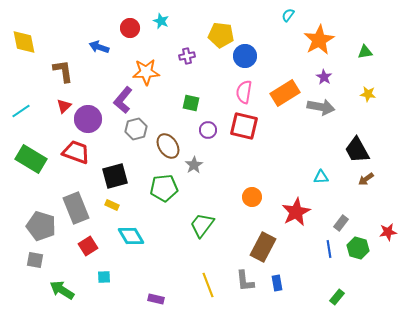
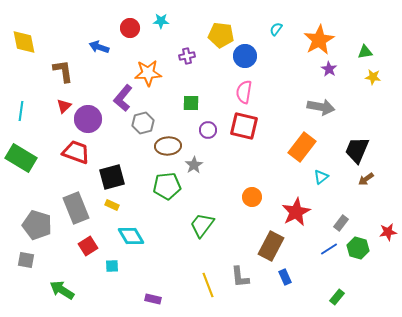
cyan semicircle at (288, 15): moved 12 px left, 14 px down
cyan star at (161, 21): rotated 21 degrees counterclockwise
orange star at (146, 72): moved 2 px right, 1 px down
purple star at (324, 77): moved 5 px right, 8 px up
orange rectangle at (285, 93): moved 17 px right, 54 px down; rotated 20 degrees counterclockwise
yellow star at (368, 94): moved 5 px right, 17 px up
purple L-shape at (123, 100): moved 2 px up
green square at (191, 103): rotated 12 degrees counterclockwise
cyan line at (21, 111): rotated 48 degrees counterclockwise
gray hexagon at (136, 129): moved 7 px right, 6 px up
brown ellipse at (168, 146): rotated 60 degrees counterclockwise
black trapezoid at (357, 150): rotated 52 degrees clockwise
green rectangle at (31, 159): moved 10 px left, 1 px up
black square at (115, 176): moved 3 px left, 1 px down
cyan triangle at (321, 177): rotated 35 degrees counterclockwise
green pentagon at (164, 188): moved 3 px right, 2 px up
gray pentagon at (41, 226): moved 4 px left, 1 px up
brown rectangle at (263, 247): moved 8 px right, 1 px up
blue line at (329, 249): rotated 66 degrees clockwise
gray square at (35, 260): moved 9 px left
cyan square at (104, 277): moved 8 px right, 11 px up
gray L-shape at (245, 281): moved 5 px left, 4 px up
blue rectangle at (277, 283): moved 8 px right, 6 px up; rotated 14 degrees counterclockwise
purple rectangle at (156, 299): moved 3 px left
